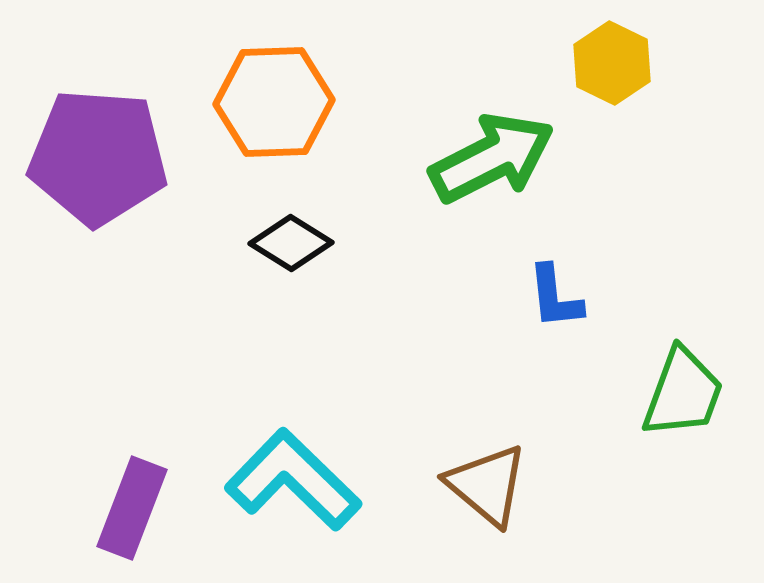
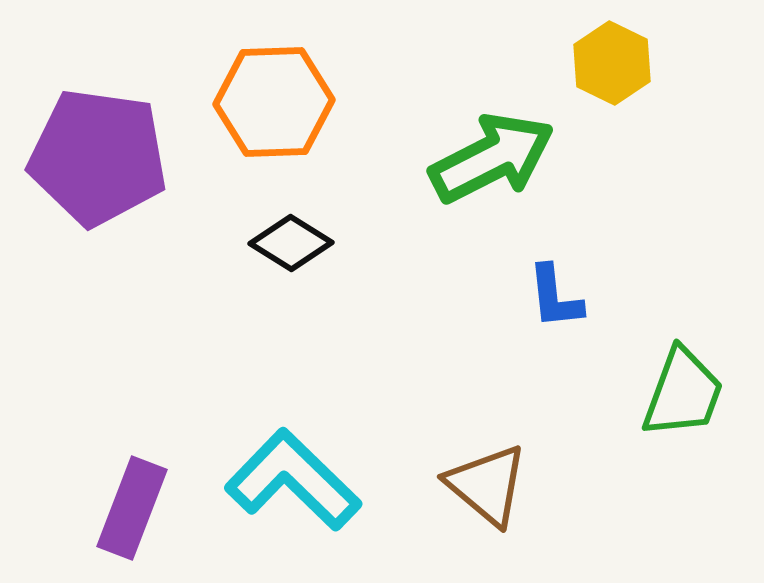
purple pentagon: rotated 4 degrees clockwise
